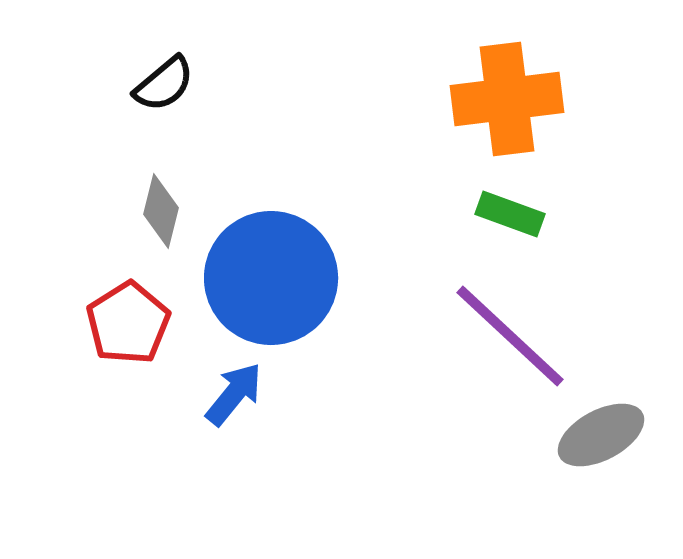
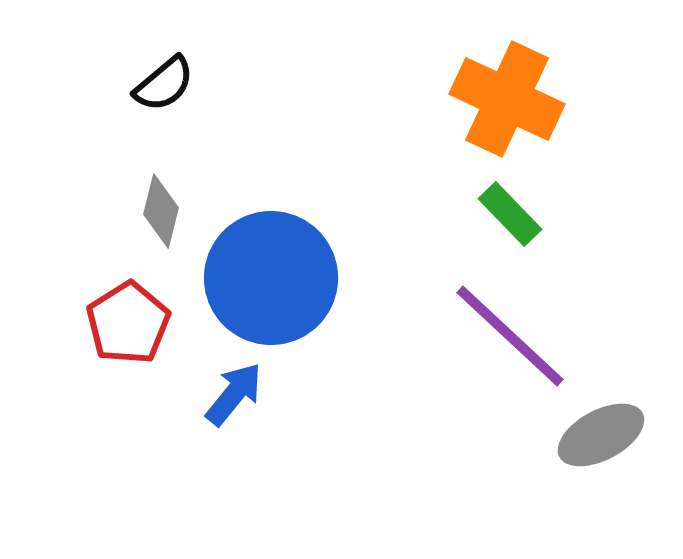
orange cross: rotated 32 degrees clockwise
green rectangle: rotated 26 degrees clockwise
